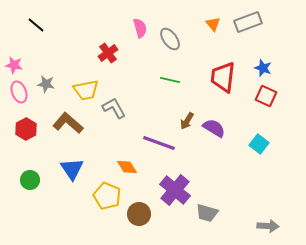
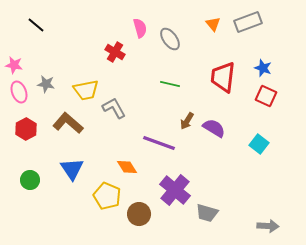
red cross: moved 7 px right, 1 px up; rotated 24 degrees counterclockwise
green line: moved 4 px down
